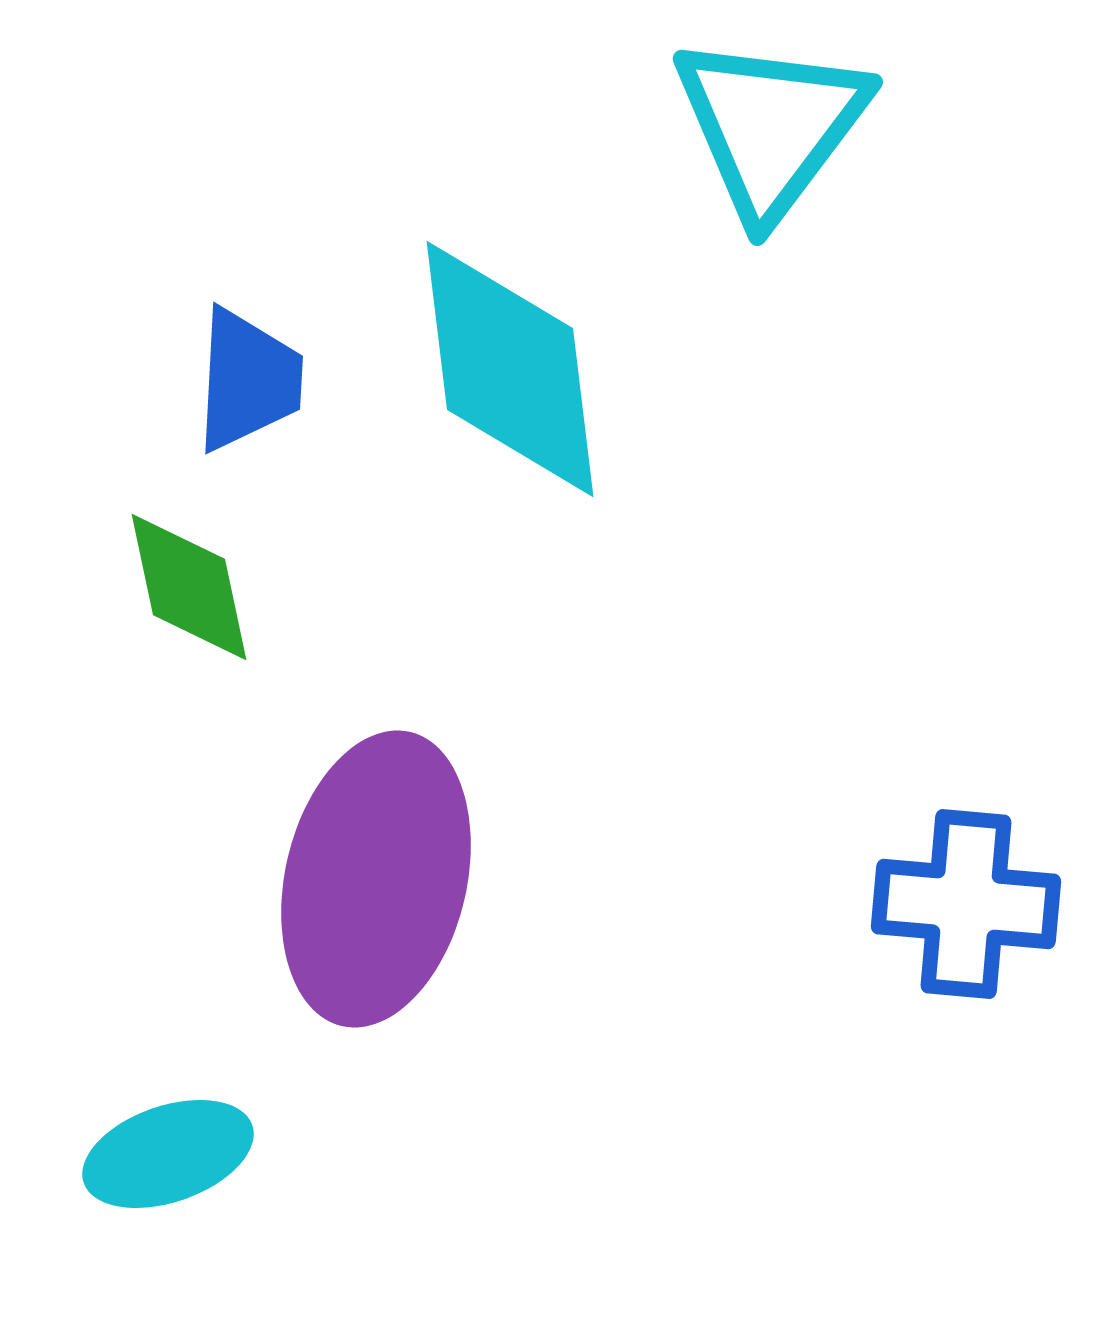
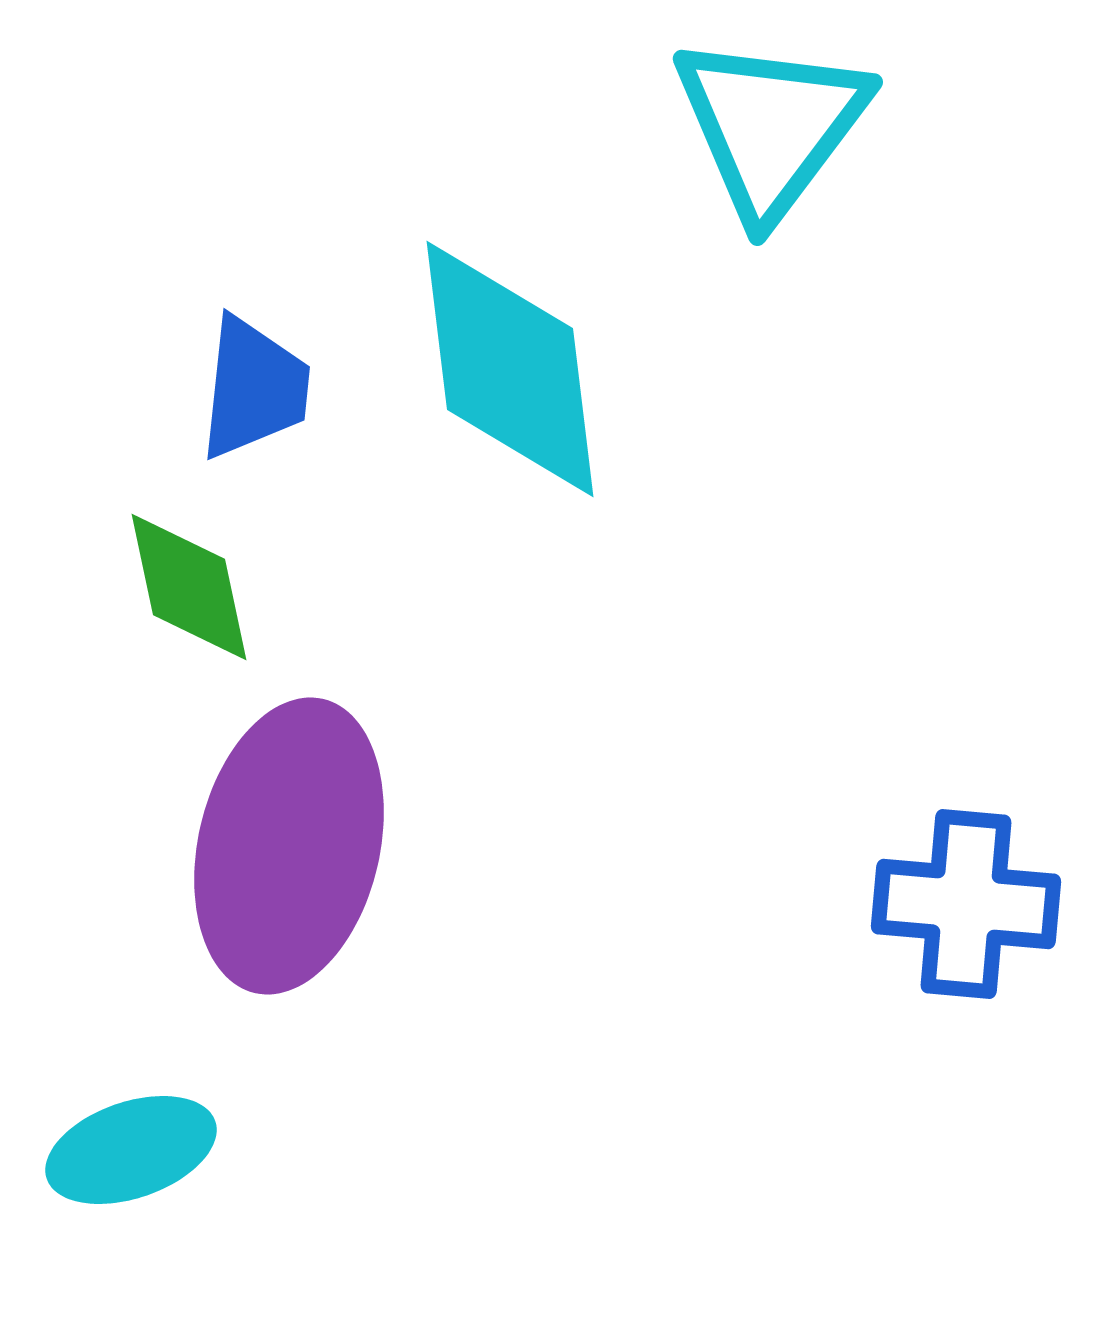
blue trapezoid: moved 6 px right, 8 px down; rotated 3 degrees clockwise
purple ellipse: moved 87 px left, 33 px up
cyan ellipse: moved 37 px left, 4 px up
